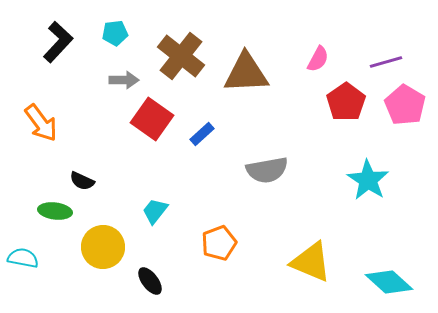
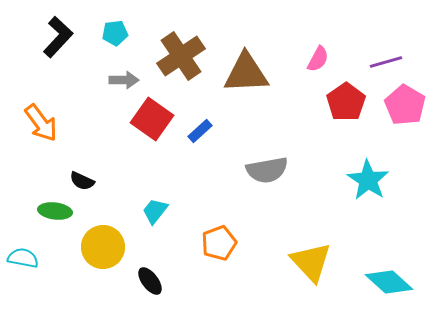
black L-shape: moved 5 px up
brown cross: rotated 18 degrees clockwise
blue rectangle: moved 2 px left, 3 px up
yellow triangle: rotated 24 degrees clockwise
